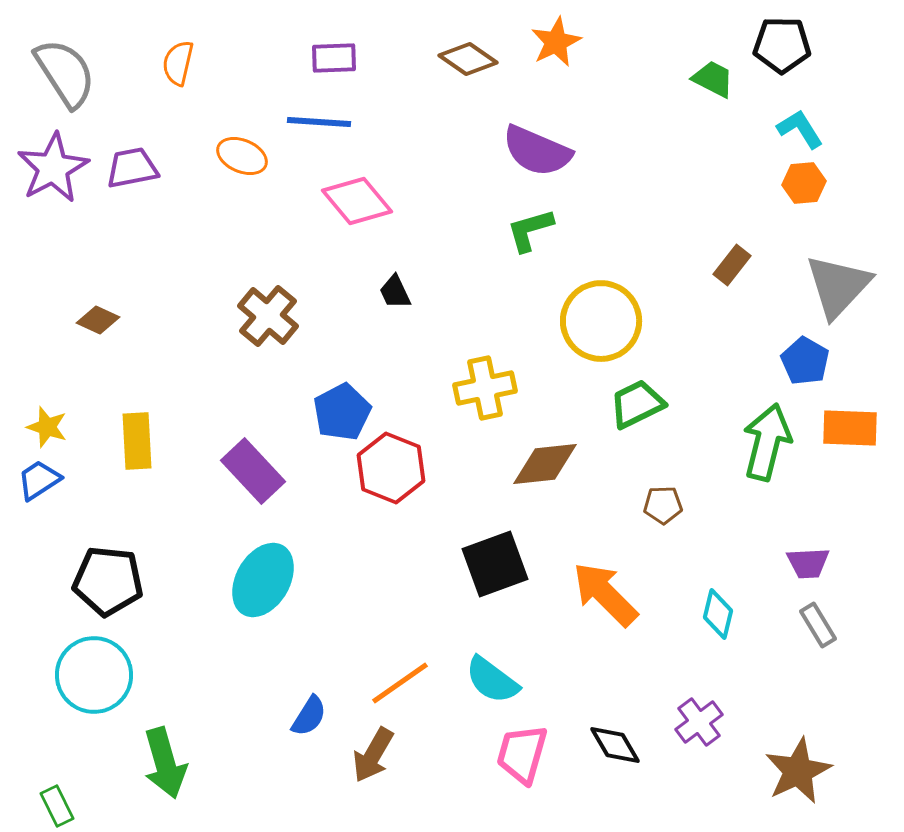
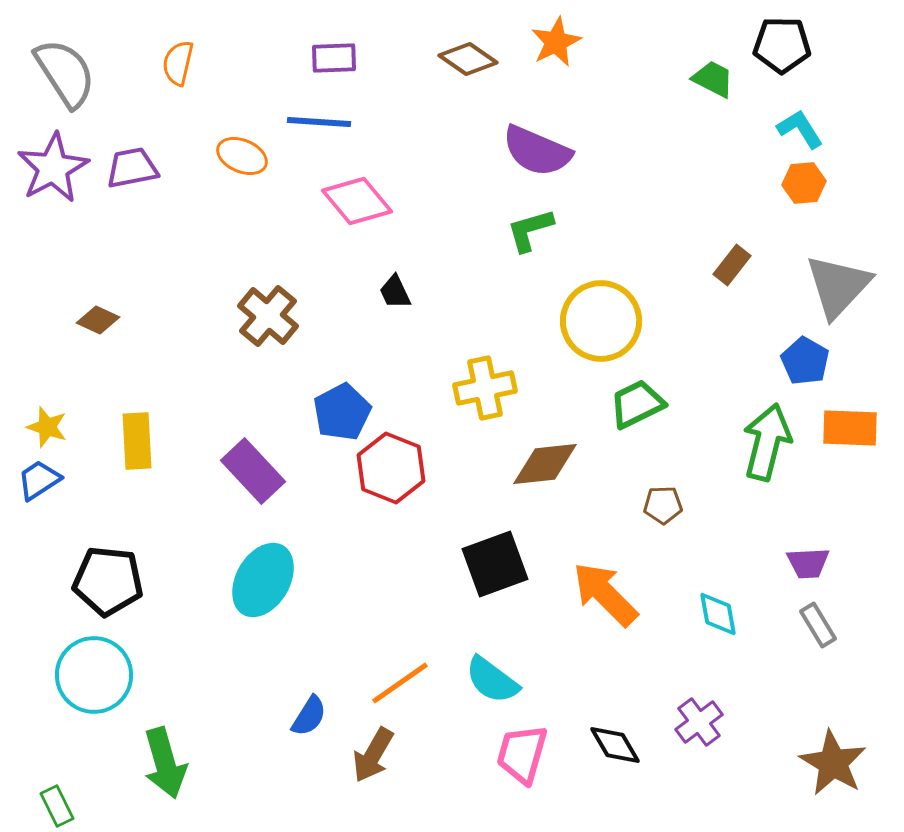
cyan diamond at (718, 614): rotated 24 degrees counterclockwise
brown star at (798, 771): moved 35 px right, 8 px up; rotated 16 degrees counterclockwise
